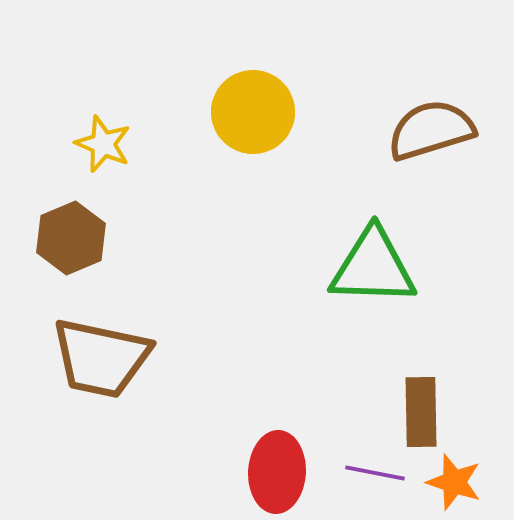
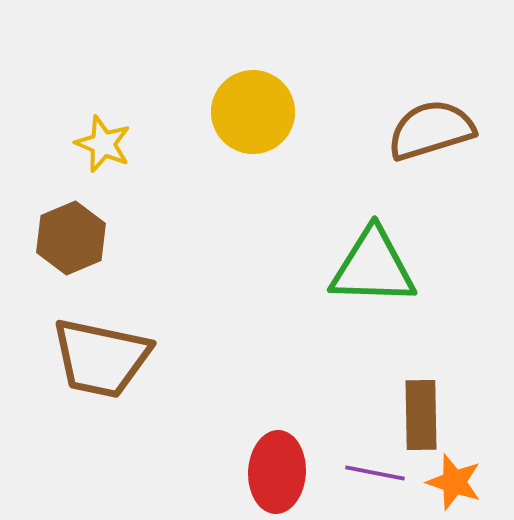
brown rectangle: moved 3 px down
